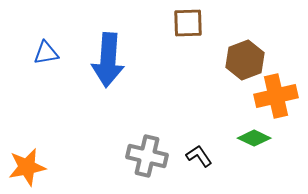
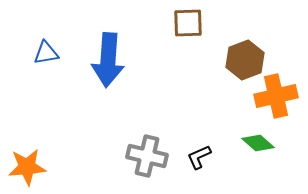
green diamond: moved 4 px right, 5 px down; rotated 16 degrees clockwise
black L-shape: moved 1 px down; rotated 80 degrees counterclockwise
orange star: rotated 6 degrees clockwise
